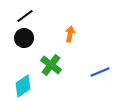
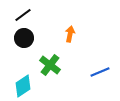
black line: moved 2 px left, 1 px up
green cross: moved 1 px left
